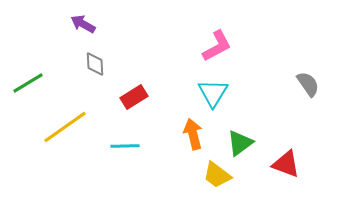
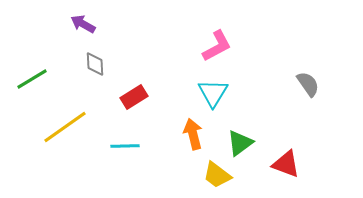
green line: moved 4 px right, 4 px up
